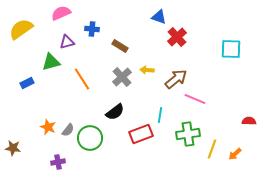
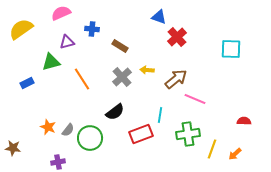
red semicircle: moved 5 px left
